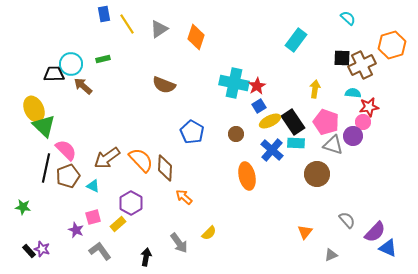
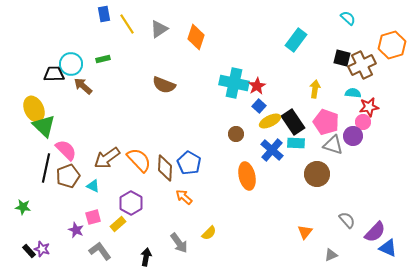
black square at (342, 58): rotated 12 degrees clockwise
blue square at (259, 106): rotated 16 degrees counterclockwise
blue pentagon at (192, 132): moved 3 px left, 31 px down
orange semicircle at (141, 160): moved 2 px left
